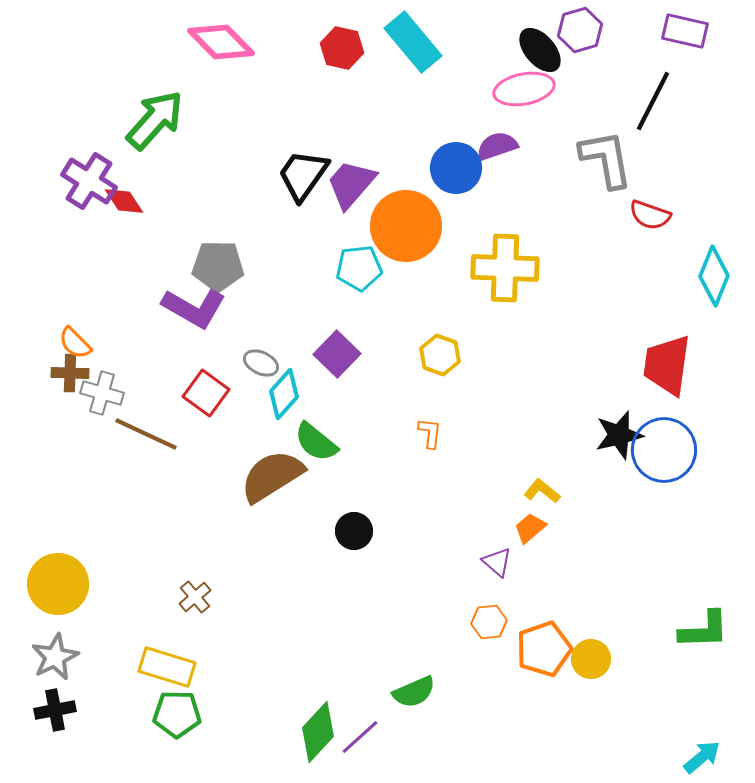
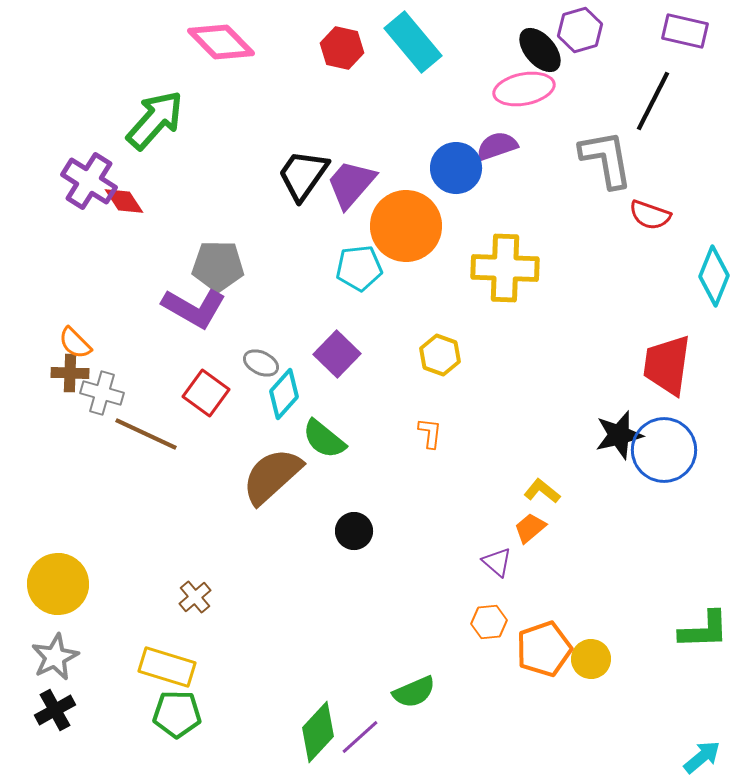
green semicircle at (316, 442): moved 8 px right, 3 px up
brown semicircle at (272, 476): rotated 10 degrees counterclockwise
black cross at (55, 710): rotated 18 degrees counterclockwise
